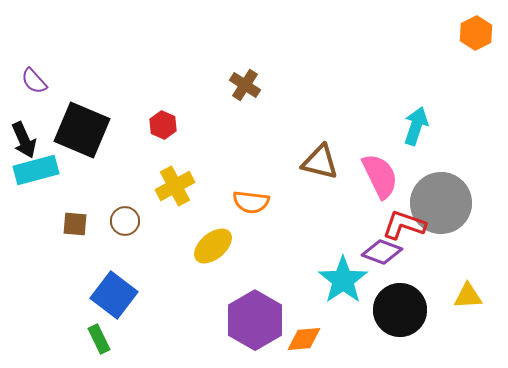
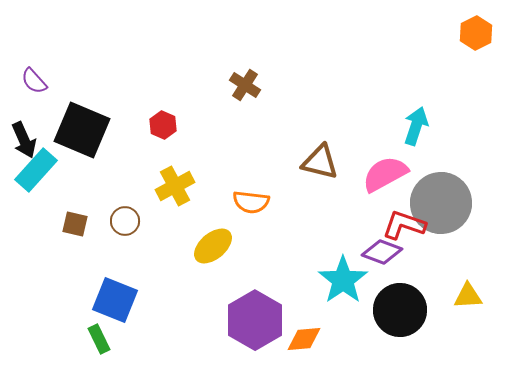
cyan rectangle: rotated 33 degrees counterclockwise
pink semicircle: moved 5 px right, 2 px up; rotated 93 degrees counterclockwise
brown square: rotated 8 degrees clockwise
blue square: moved 1 px right, 5 px down; rotated 15 degrees counterclockwise
